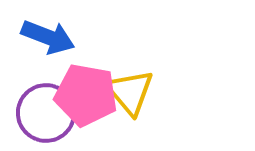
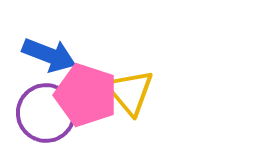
blue arrow: moved 1 px right, 18 px down
pink pentagon: rotated 8 degrees clockwise
